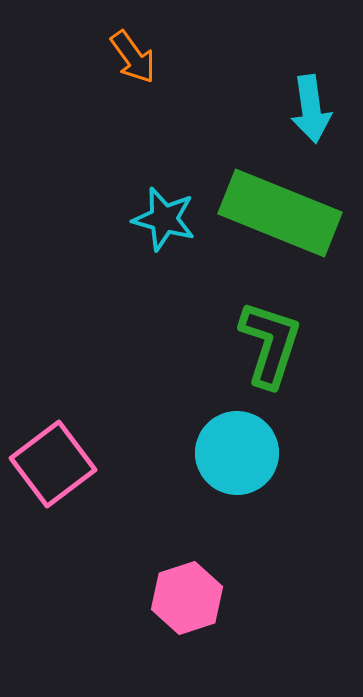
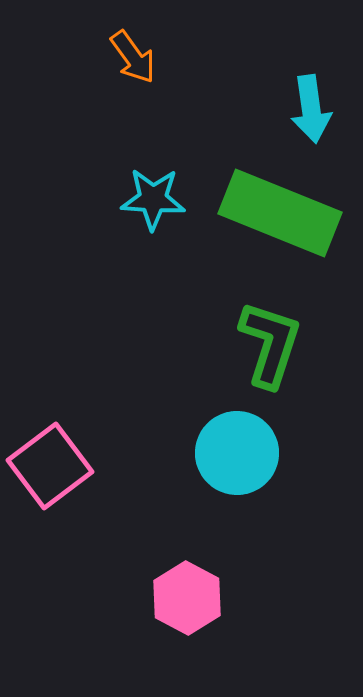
cyan star: moved 11 px left, 20 px up; rotated 12 degrees counterclockwise
pink square: moved 3 px left, 2 px down
pink hexagon: rotated 14 degrees counterclockwise
